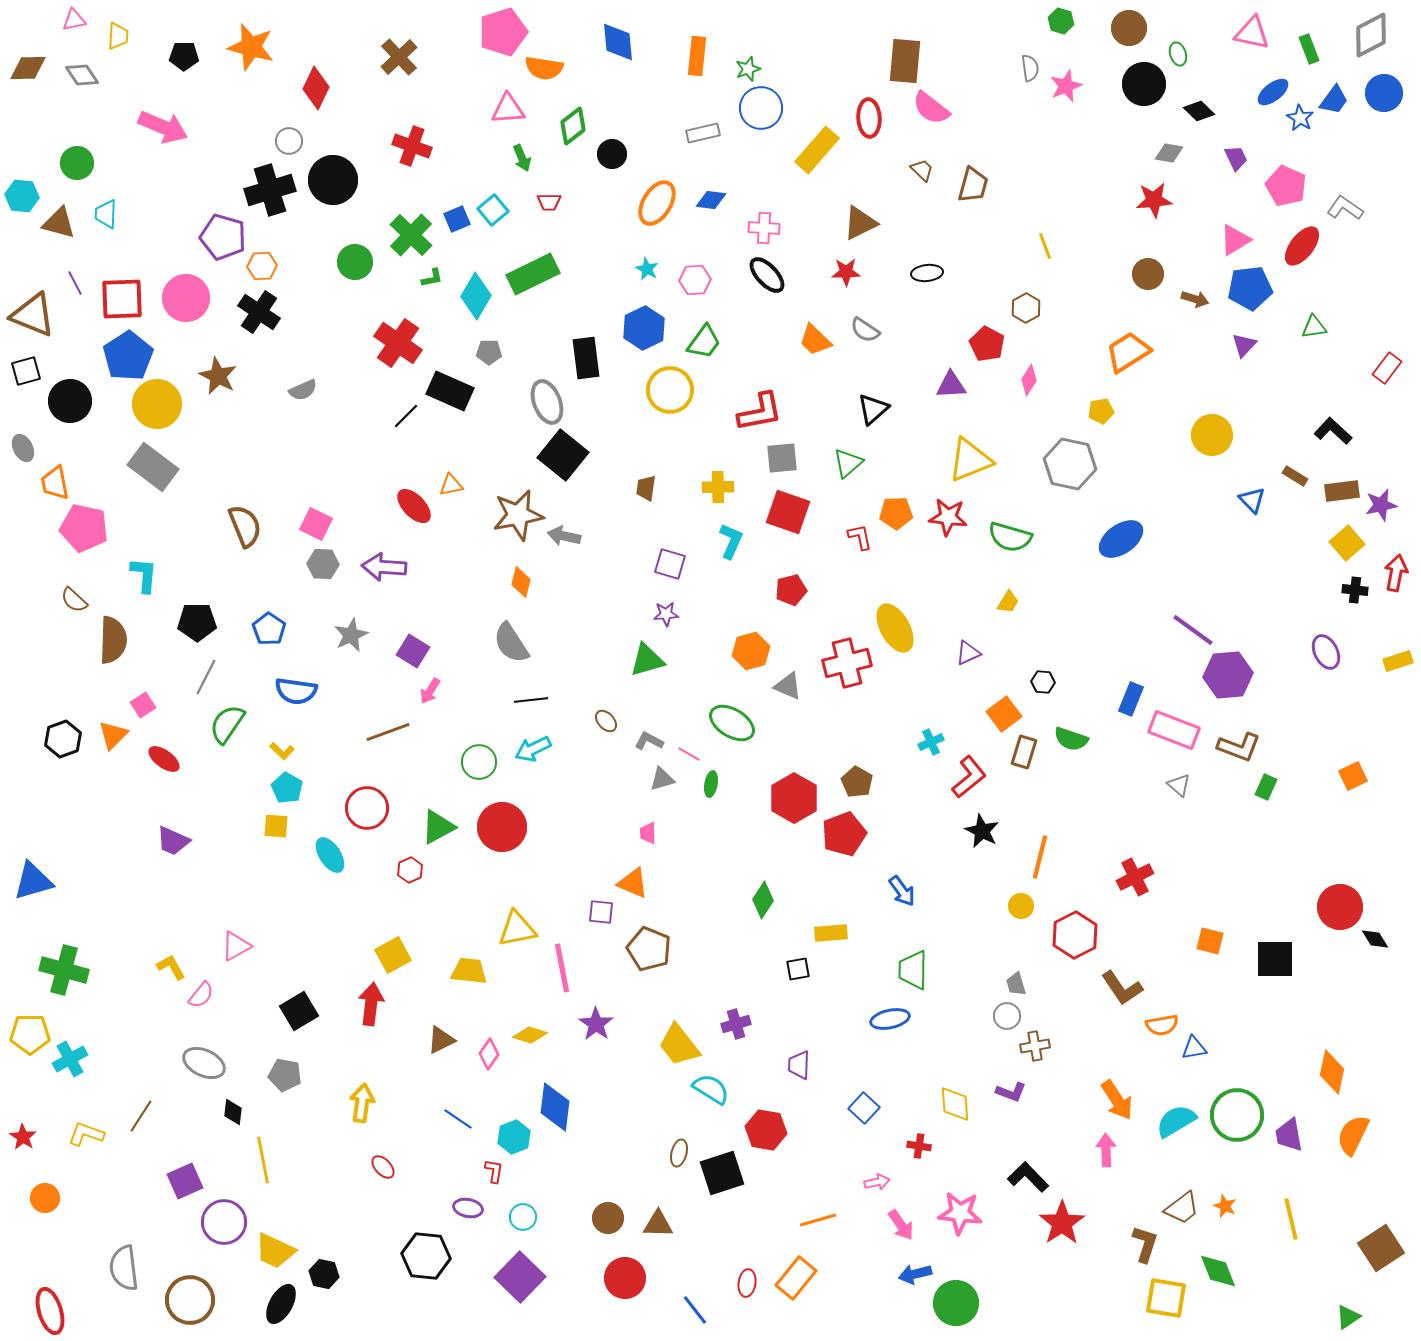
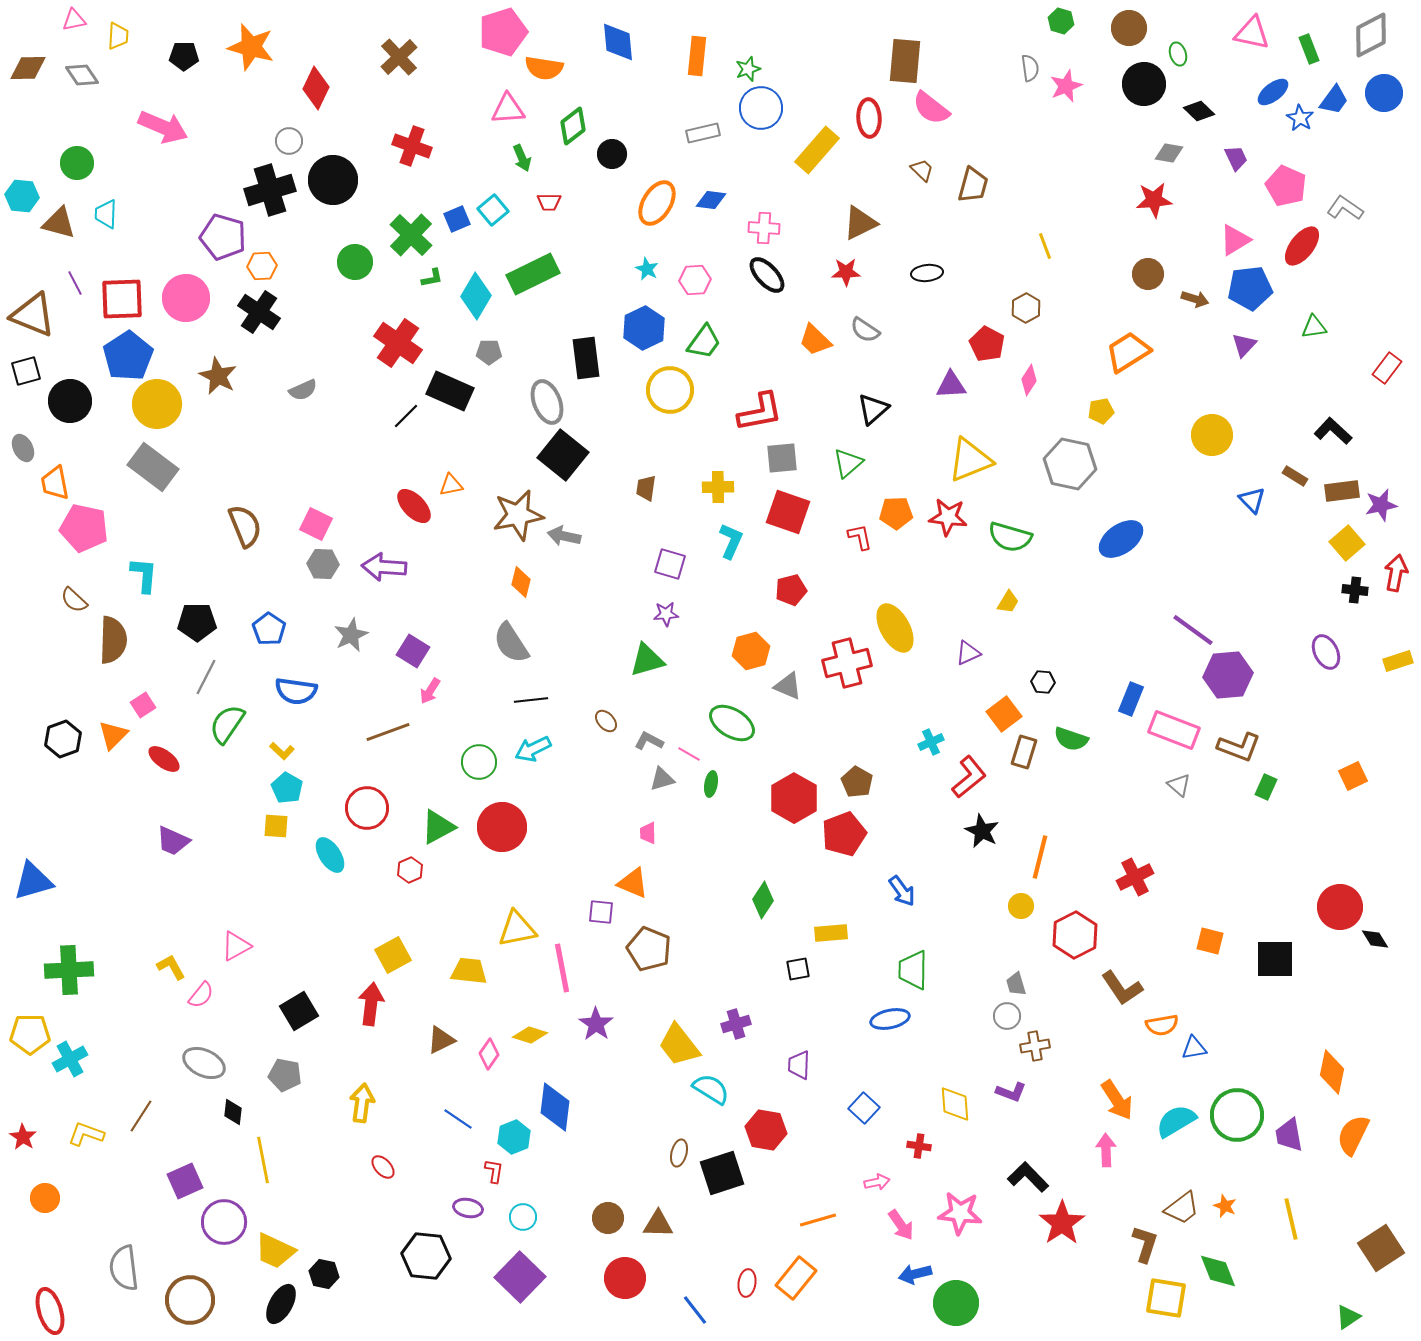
green cross at (64, 970): moved 5 px right; rotated 18 degrees counterclockwise
